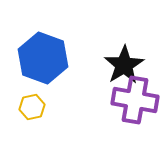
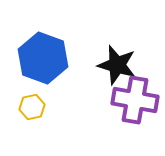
black star: moved 7 px left; rotated 24 degrees counterclockwise
